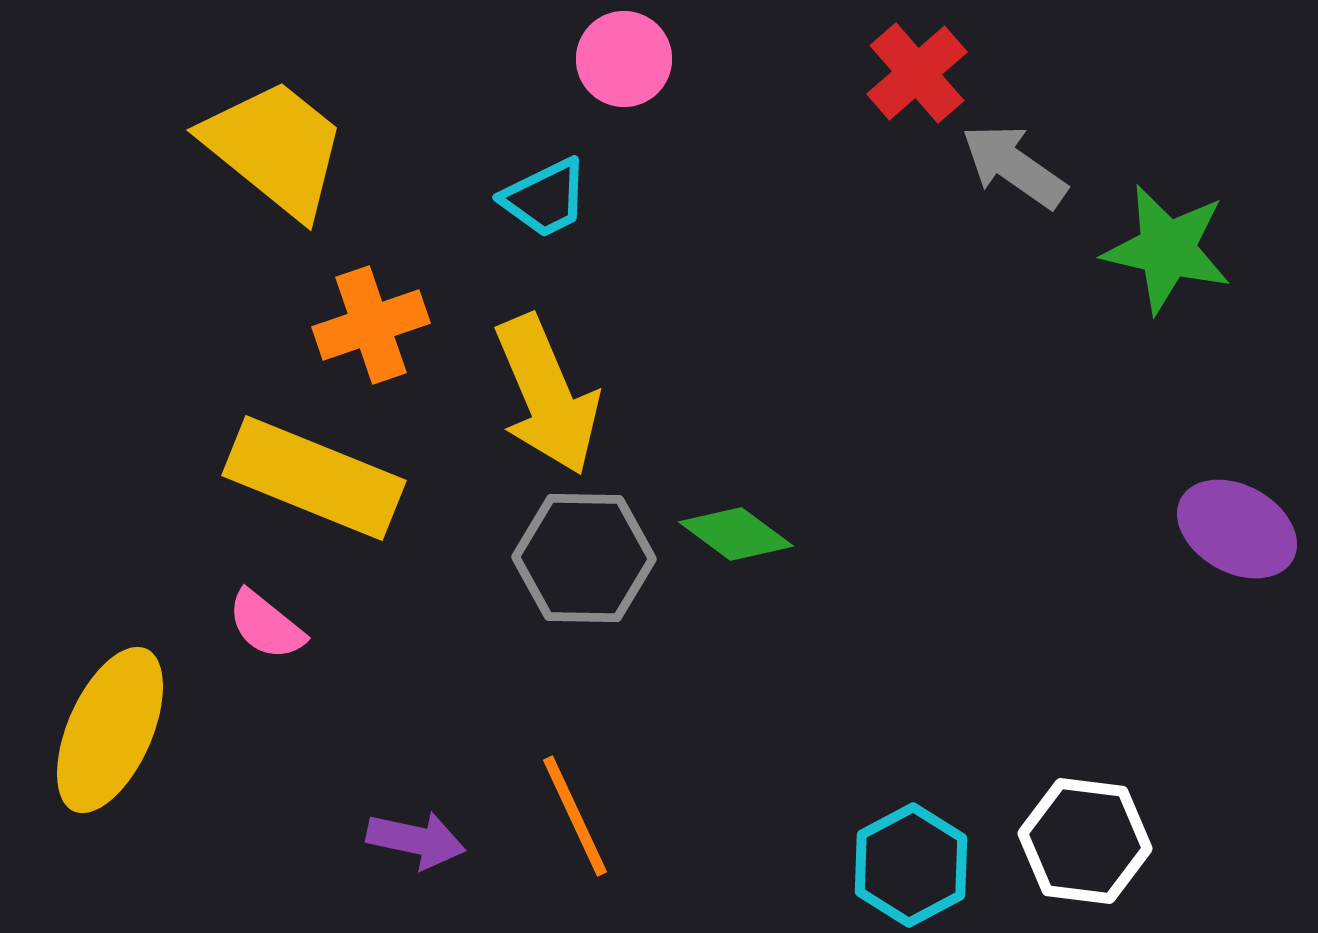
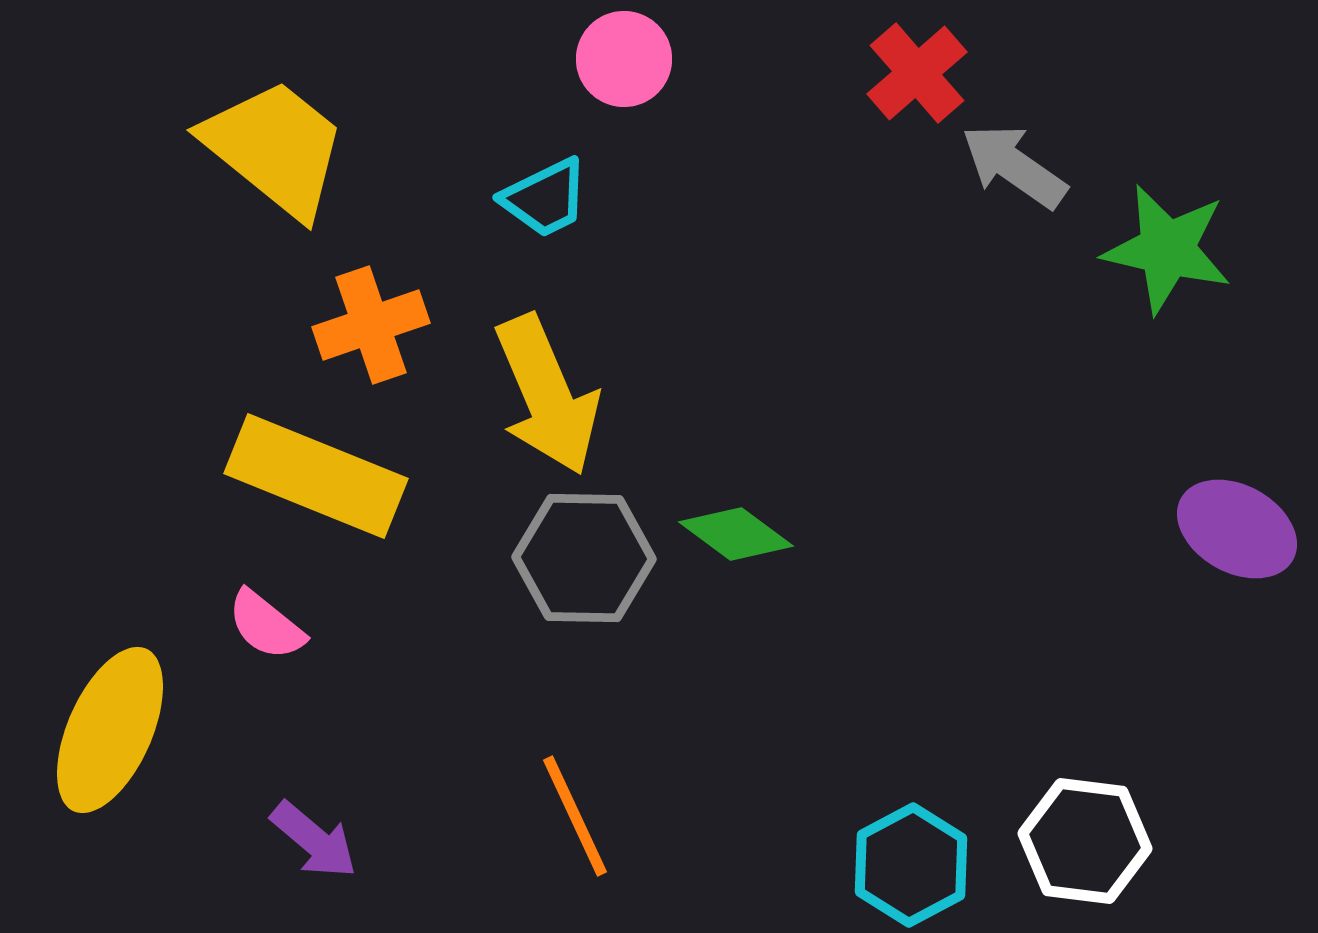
yellow rectangle: moved 2 px right, 2 px up
purple arrow: moved 102 px left; rotated 28 degrees clockwise
